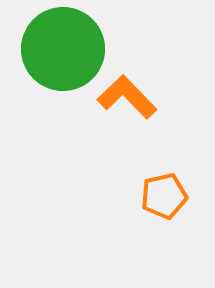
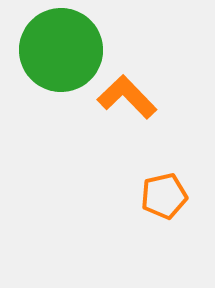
green circle: moved 2 px left, 1 px down
